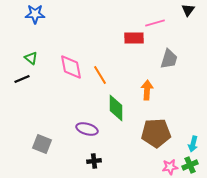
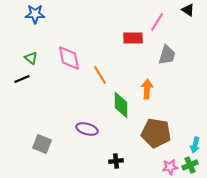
black triangle: rotated 32 degrees counterclockwise
pink line: moved 2 px right, 1 px up; rotated 42 degrees counterclockwise
red rectangle: moved 1 px left
gray trapezoid: moved 2 px left, 4 px up
pink diamond: moved 2 px left, 9 px up
orange arrow: moved 1 px up
green diamond: moved 5 px right, 3 px up
brown pentagon: rotated 12 degrees clockwise
cyan arrow: moved 2 px right, 1 px down
black cross: moved 22 px right
